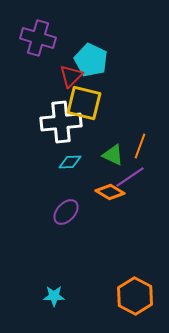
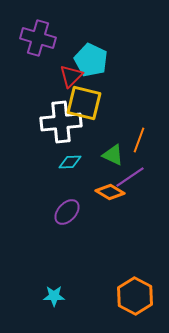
orange line: moved 1 px left, 6 px up
purple ellipse: moved 1 px right
